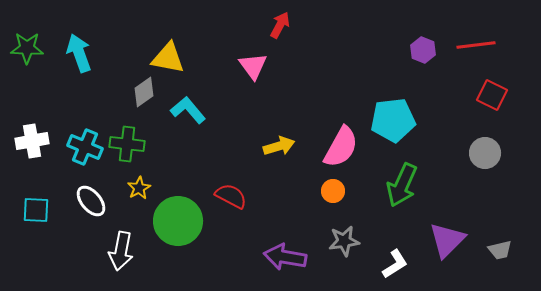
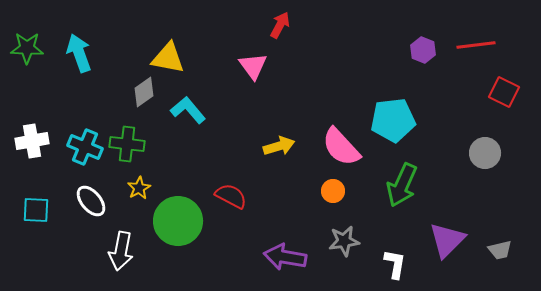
red square: moved 12 px right, 3 px up
pink semicircle: rotated 108 degrees clockwise
white L-shape: rotated 48 degrees counterclockwise
